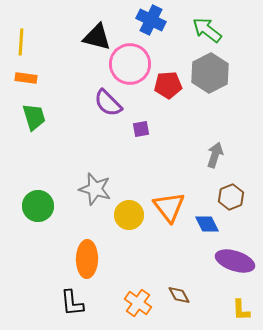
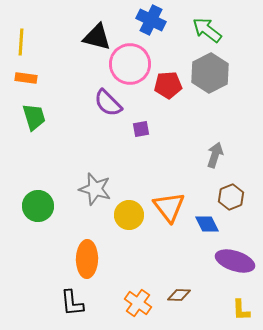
brown diamond: rotated 60 degrees counterclockwise
